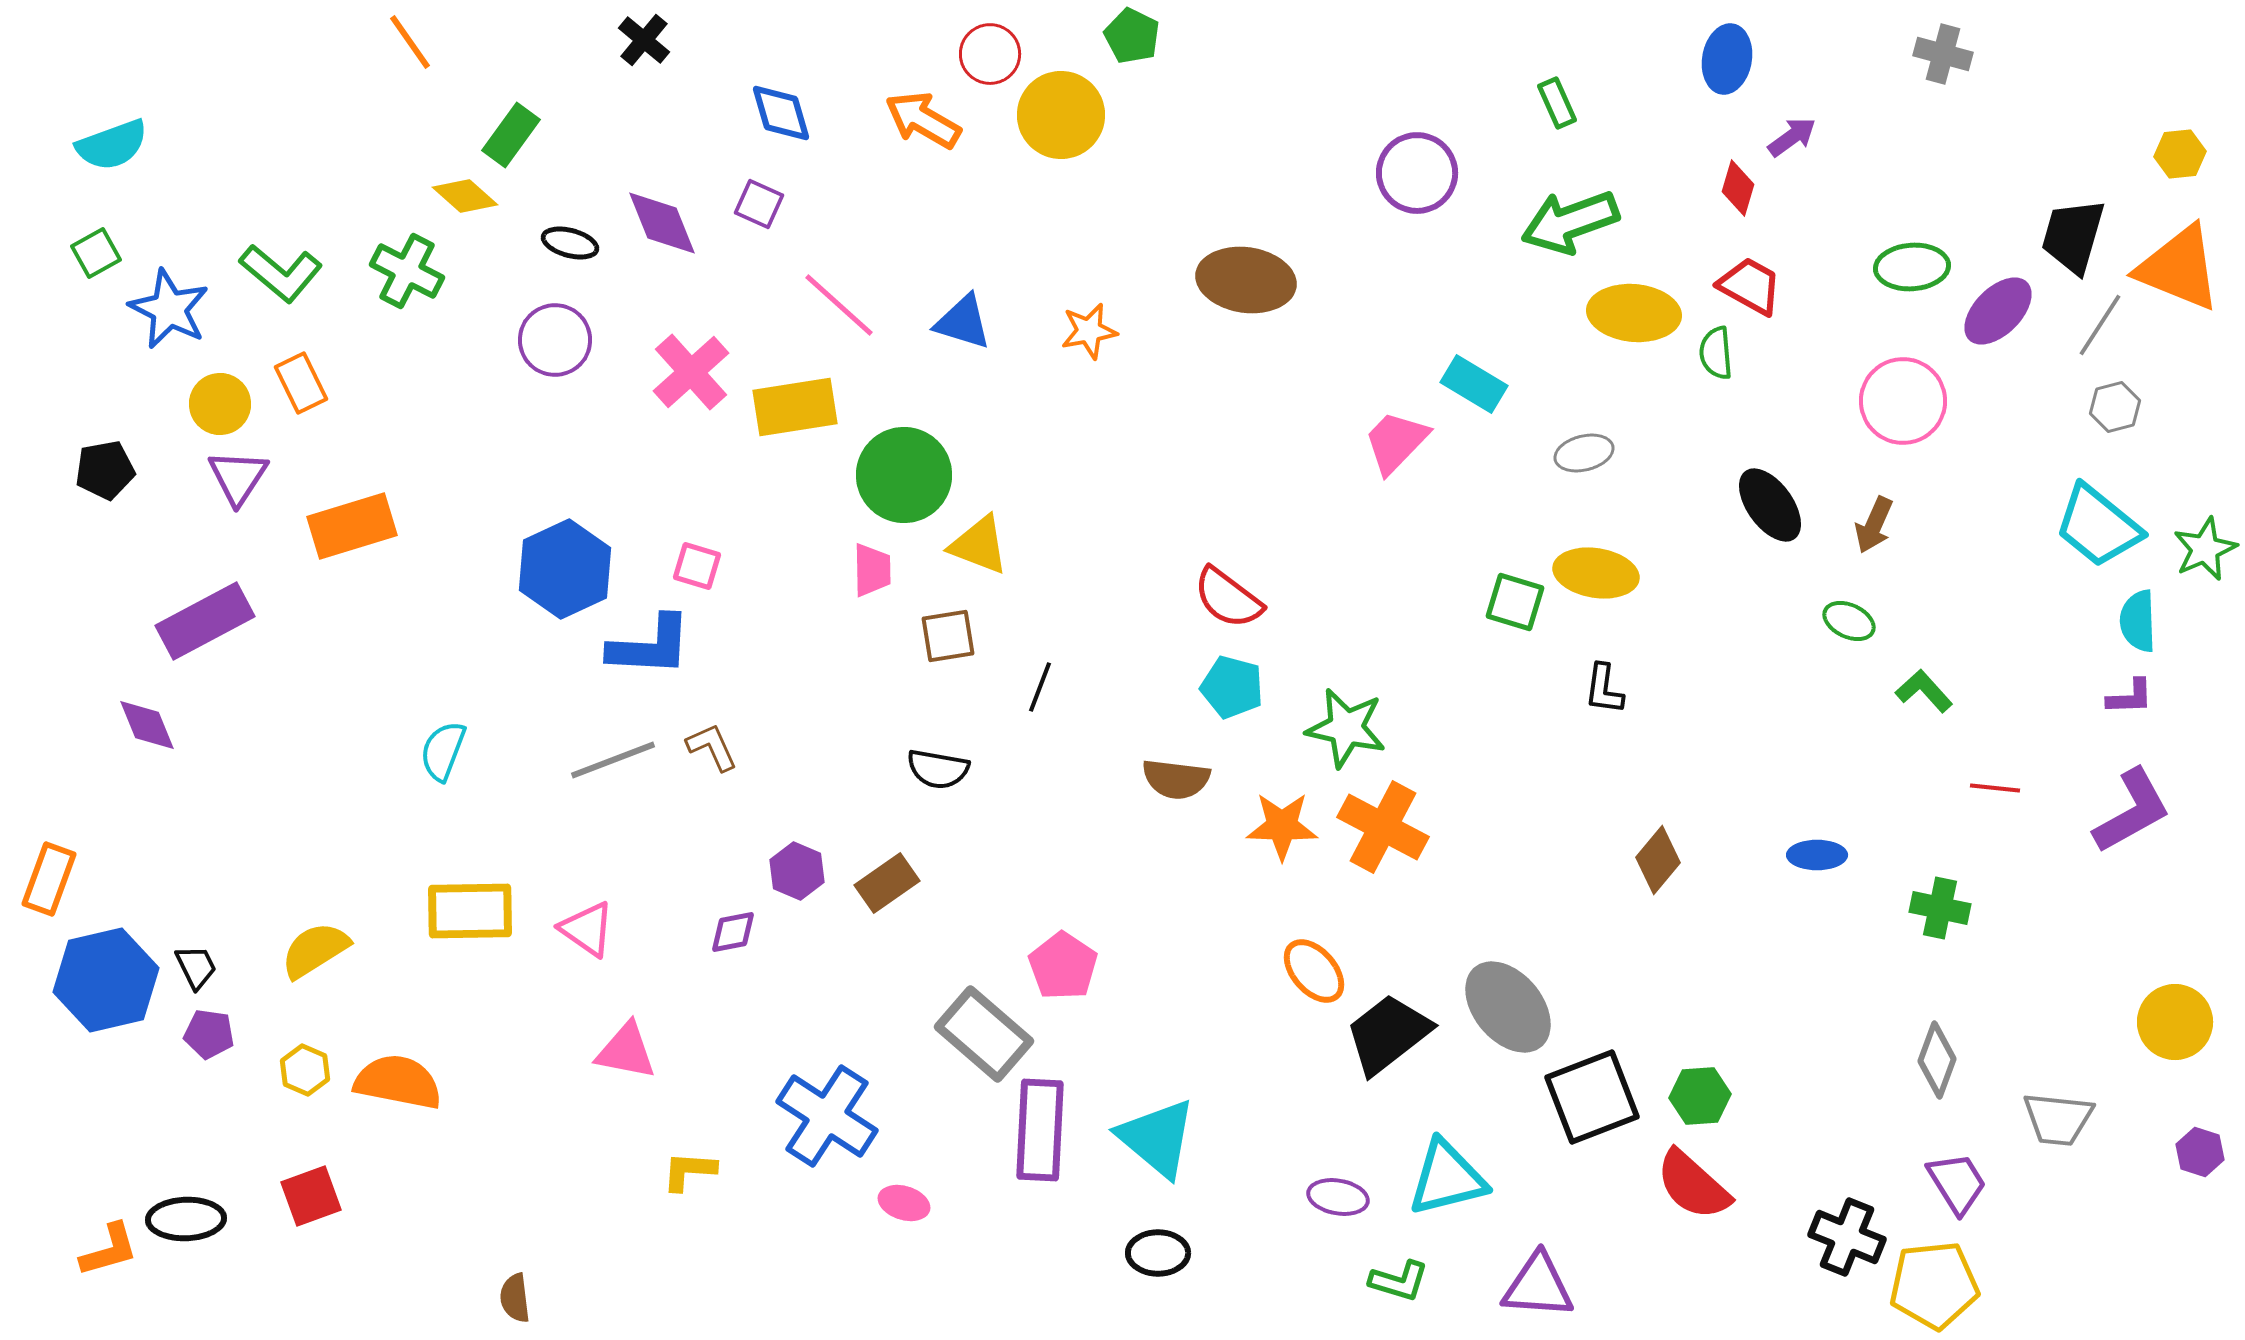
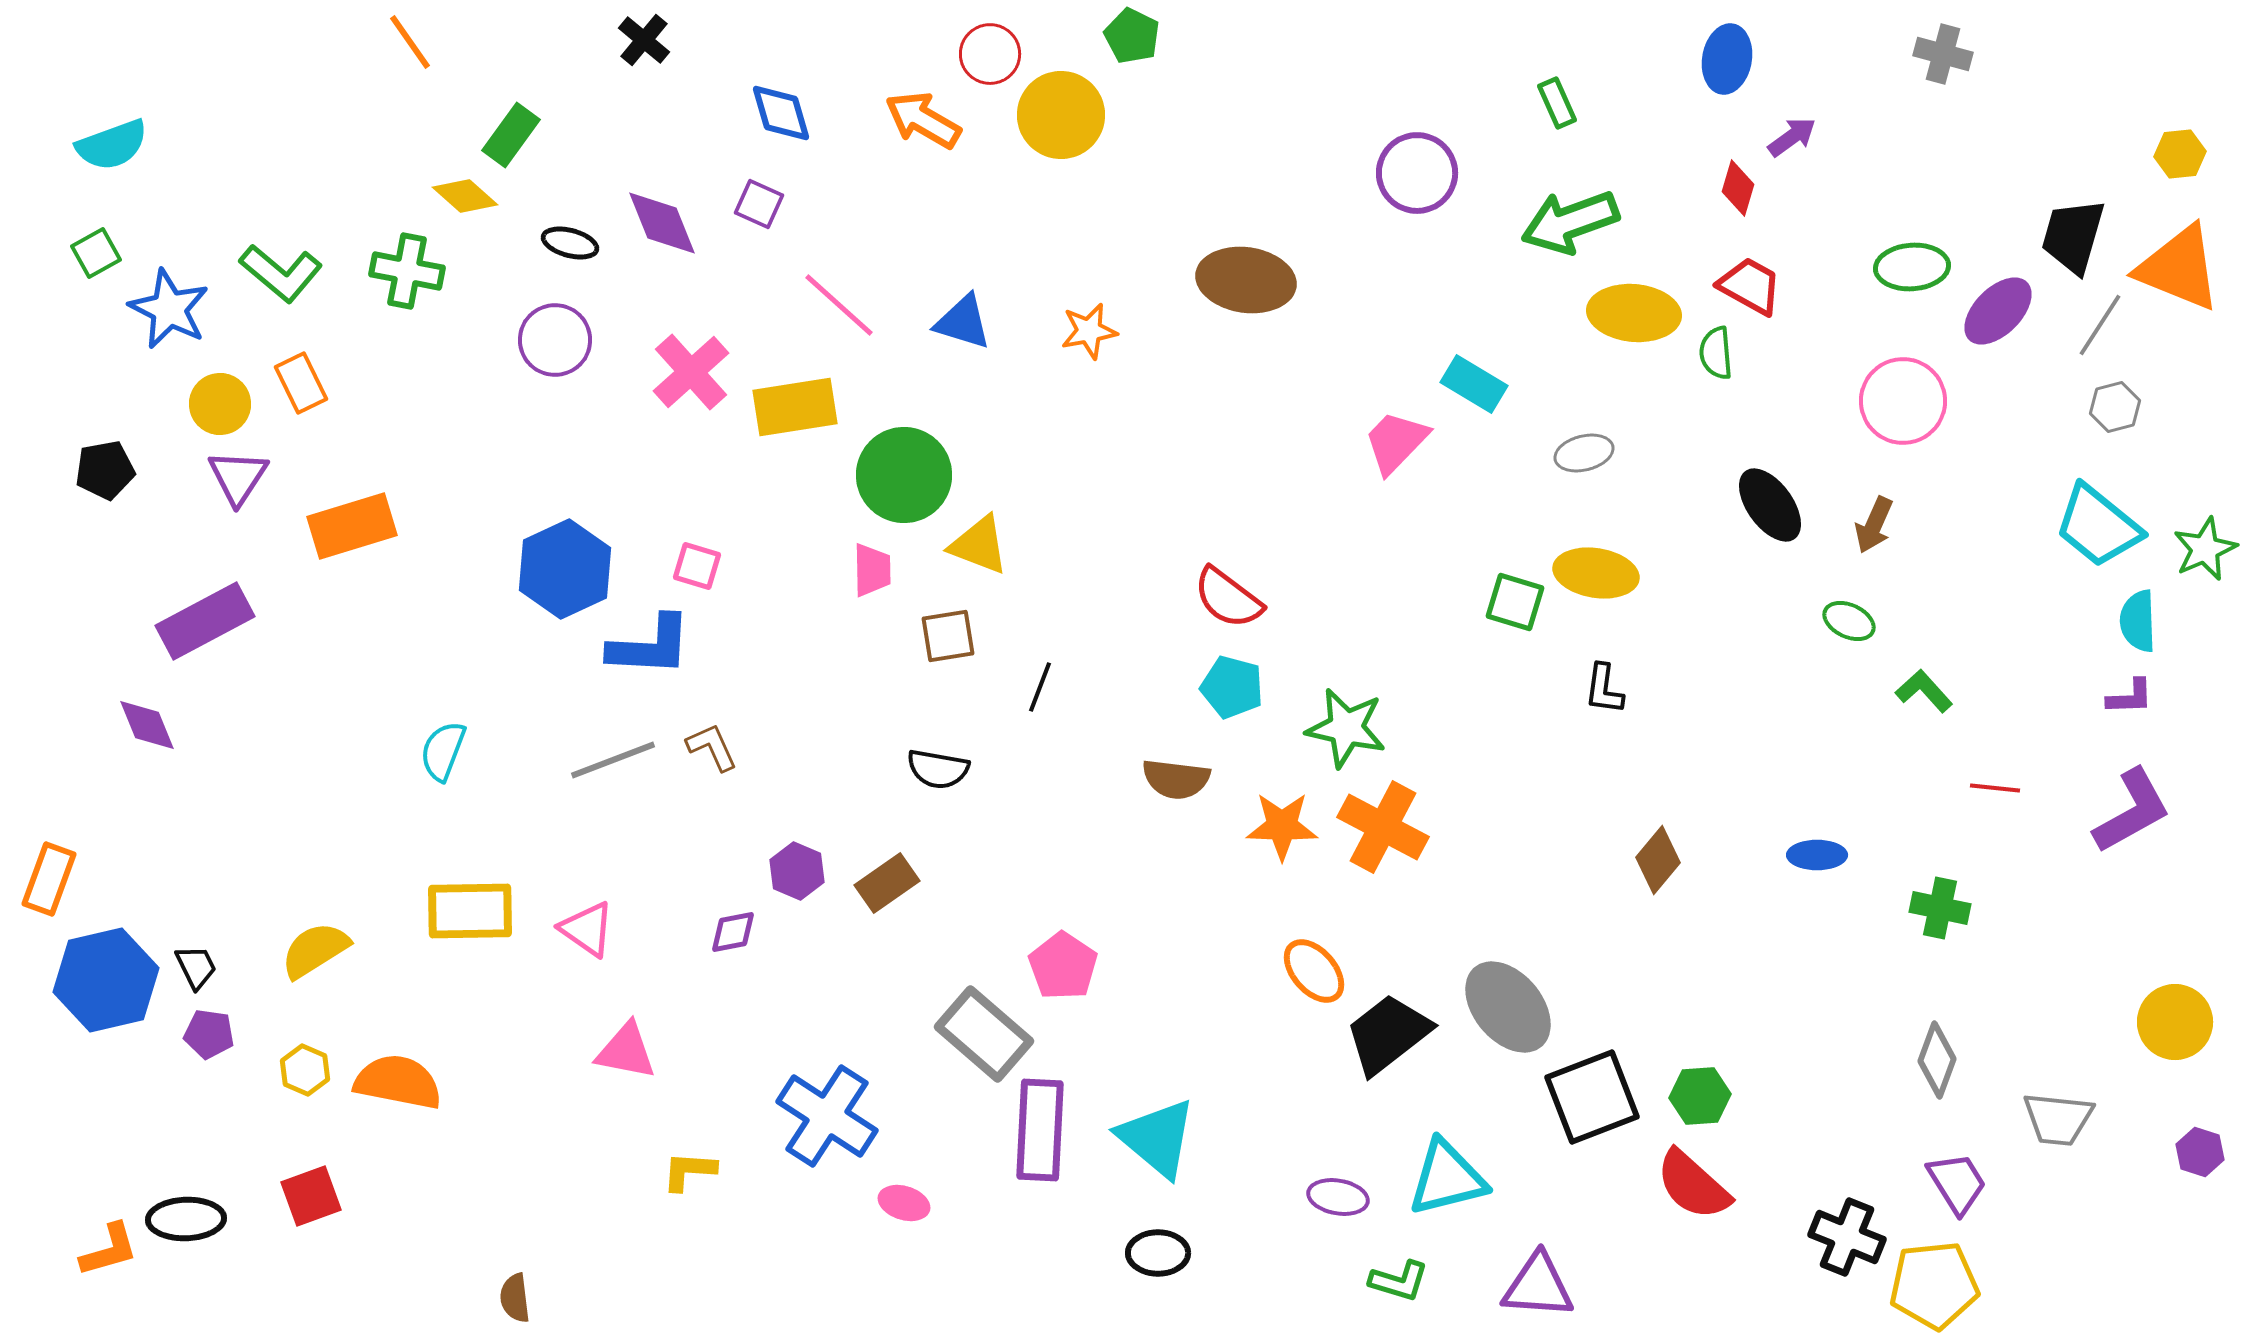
green cross at (407, 271): rotated 16 degrees counterclockwise
